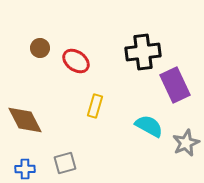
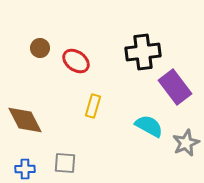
purple rectangle: moved 2 px down; rotated 12 degrees counterclockwise
yellow rectangle: moved 2 px left
gray square: rotated 20 degrees clockwise
